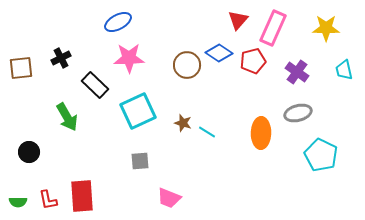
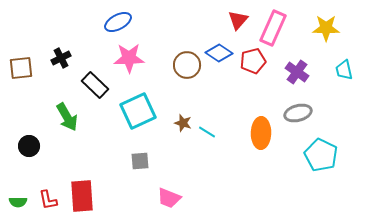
black circle: moved 6 px up
